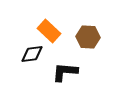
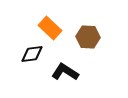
orange rectangle: moved 1 px right, 3 px up
black L-shape: rotated 28 degrees clockwise
